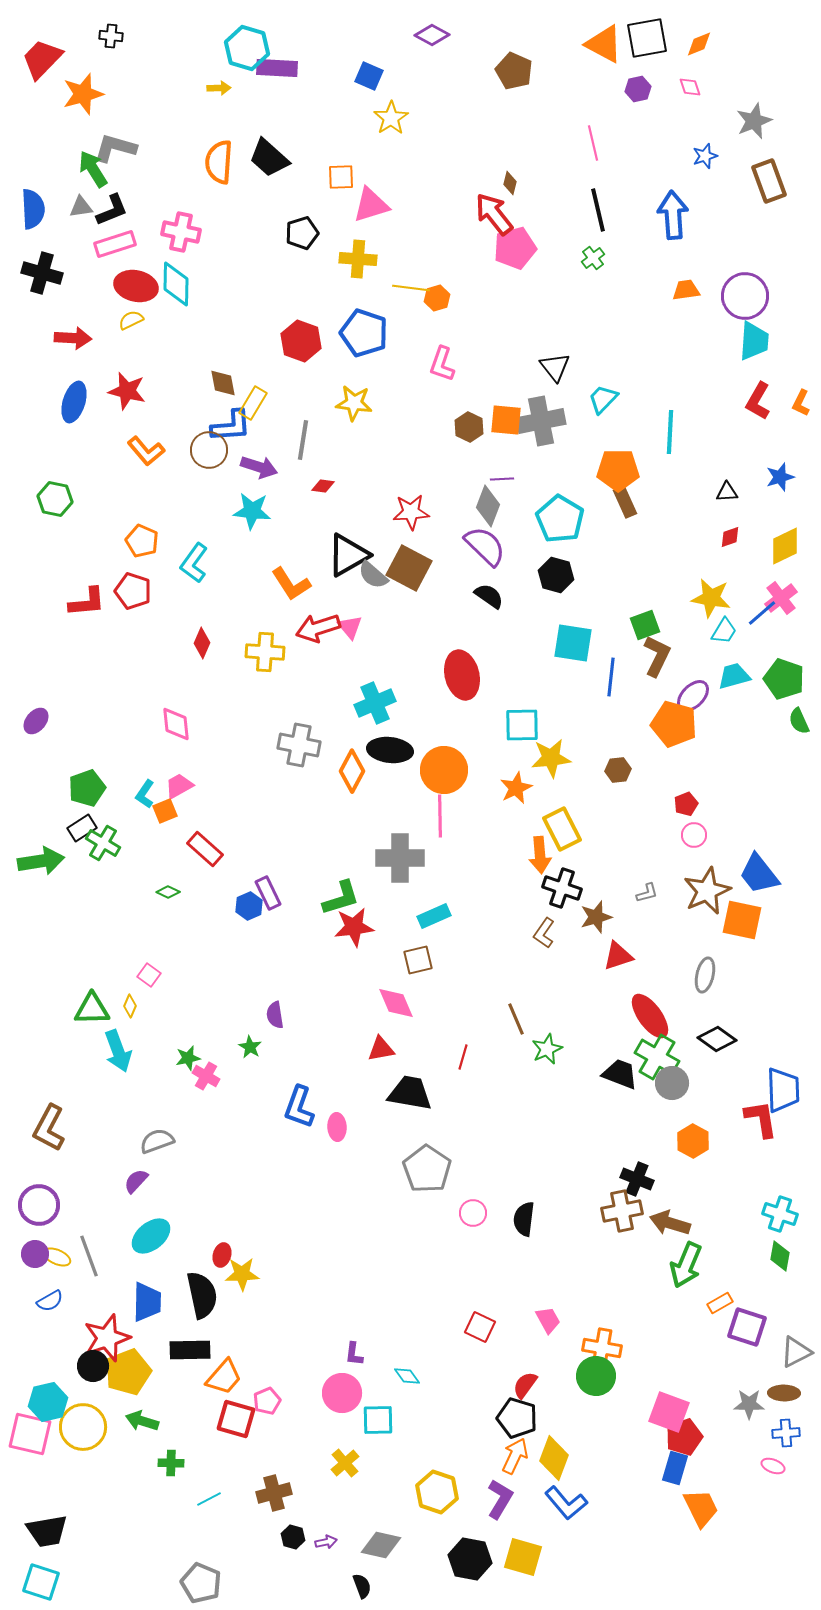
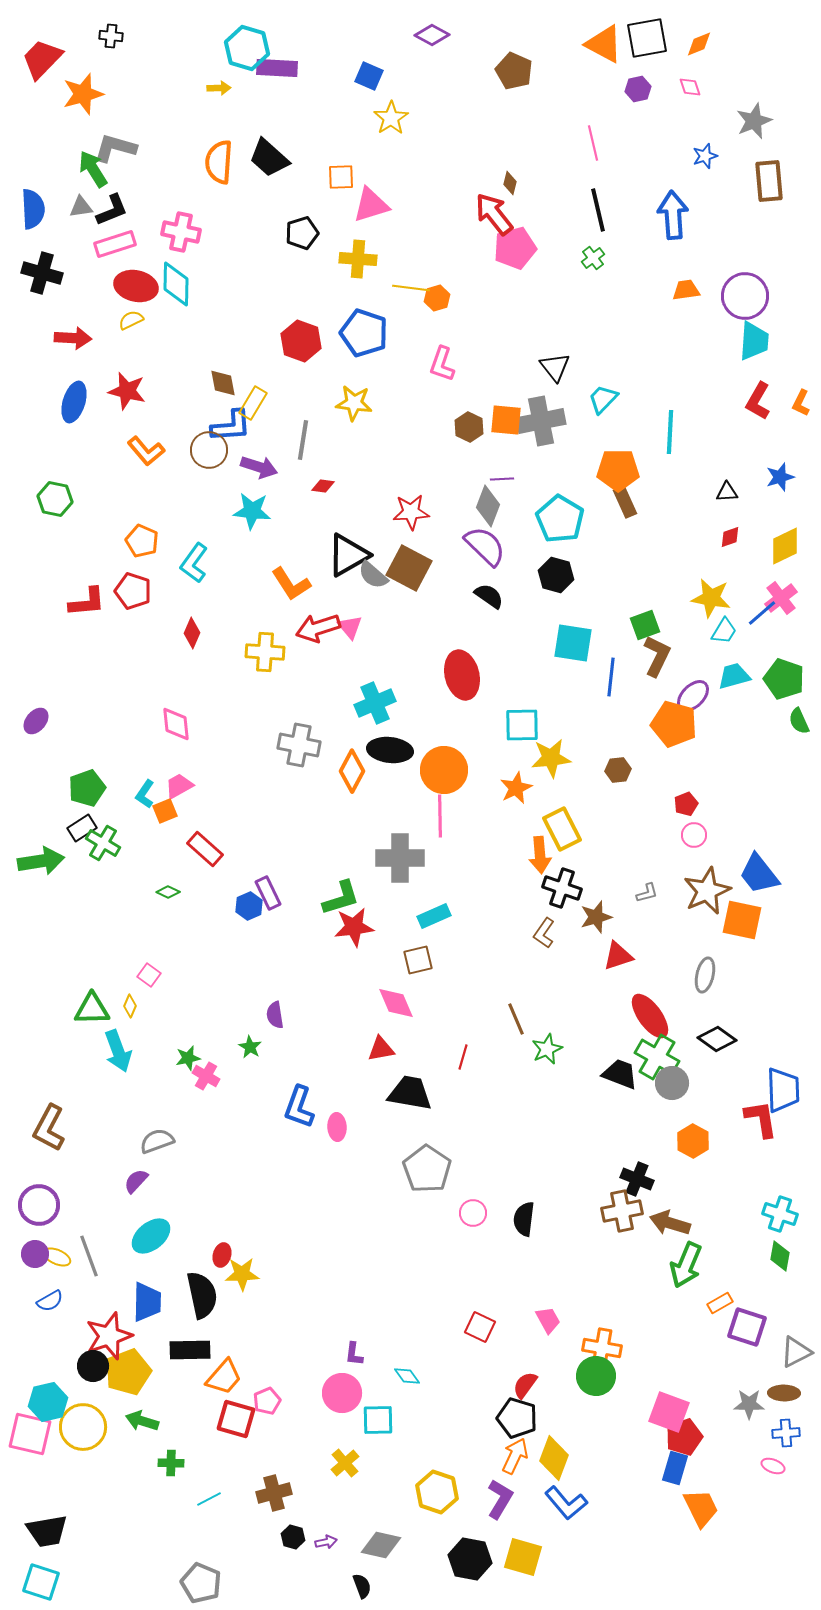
brown rectangle at (769, 181): rotated 15 degrees clockwise
red diamond at (202, 643): moved 10 px left, 10 px up
red star at (107, 1338): moved 2 px right, 2 px up
